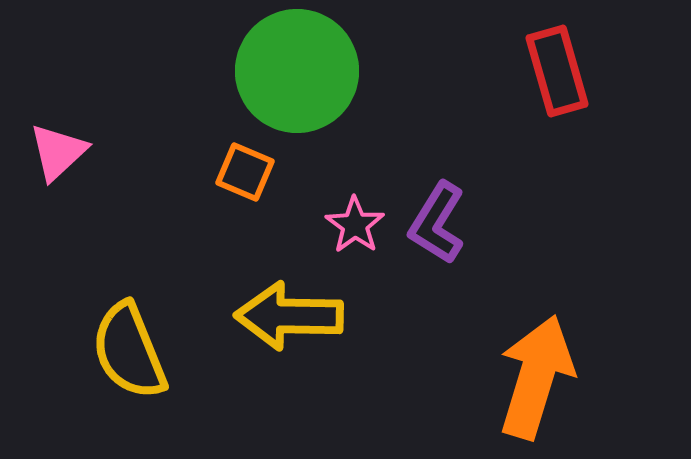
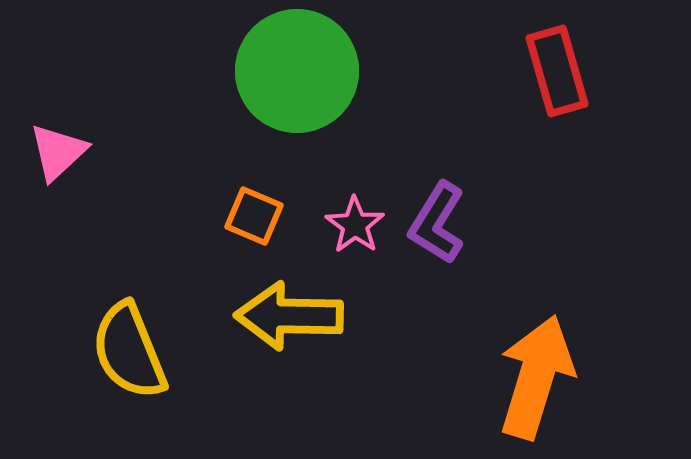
orange square: moved 9 px right, 44 px down
